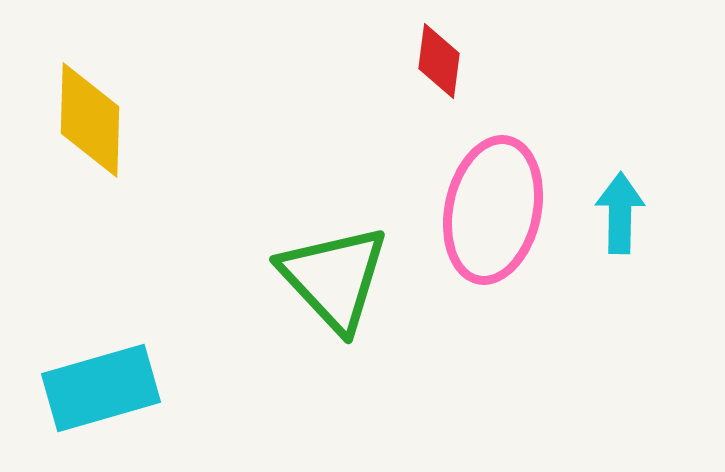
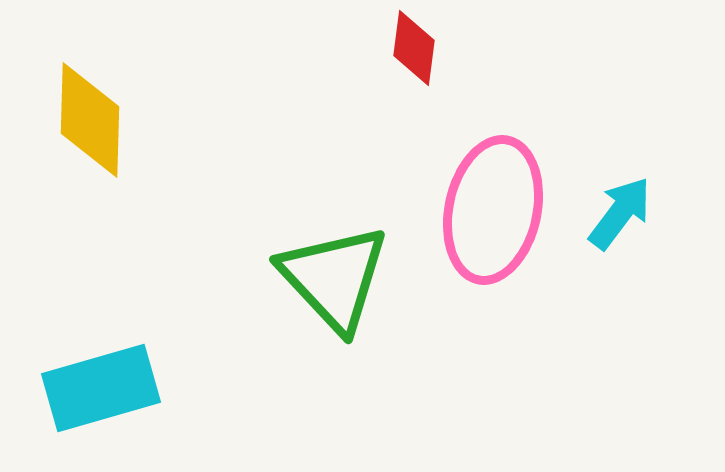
red diamond: moved 25 px left, 13 px up
cyan arrow: rotated 36 degrees clockwise
